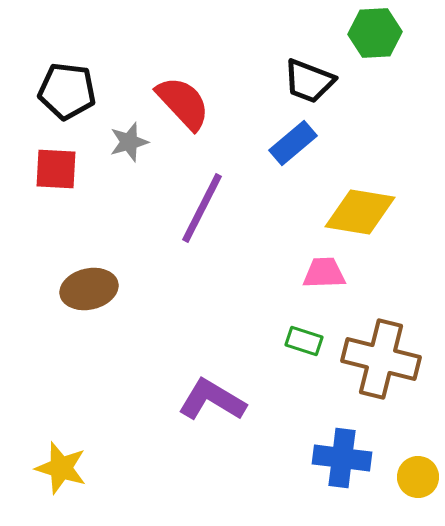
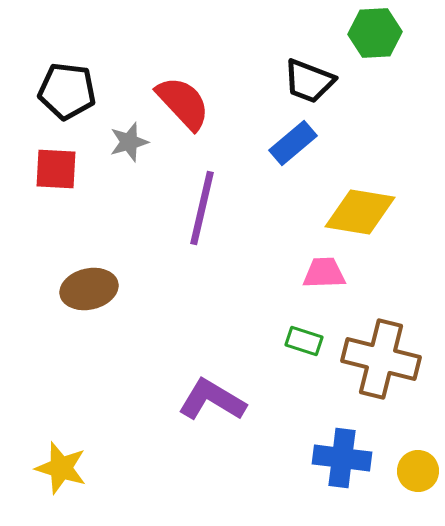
purple line: rotated 14 degrees counterclockwise
yellow circle: moved 6 px up
